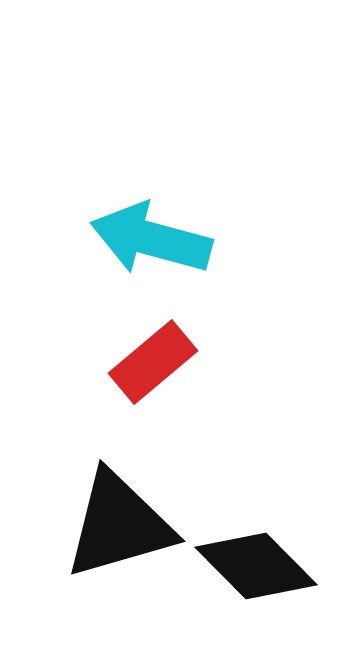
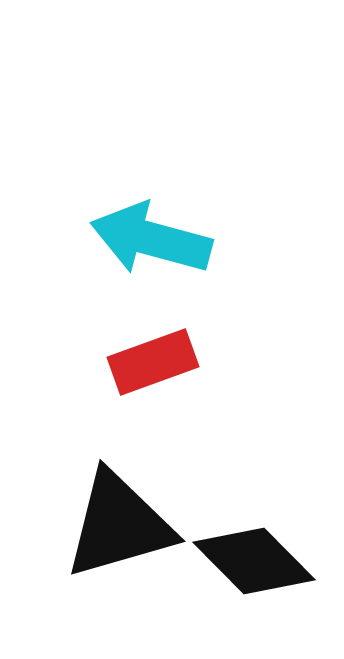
red rectangle: rotated 20 degrees clockwise
black diamond: moved 2 px left, 5 px up
